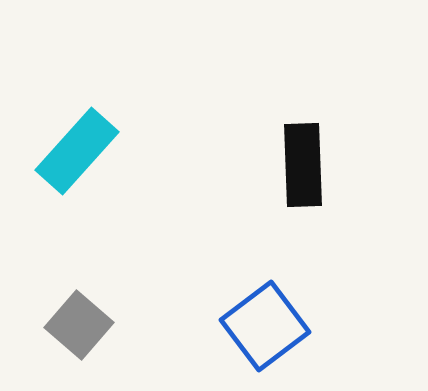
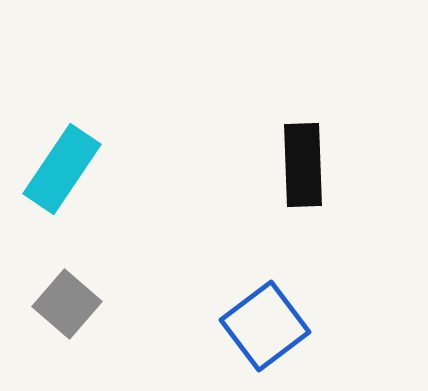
cyan rectangle: moved 15 px left, 18 px down; rotated 8 degrees counterclockwise
gray square: moved 12 px left, 21 px up
